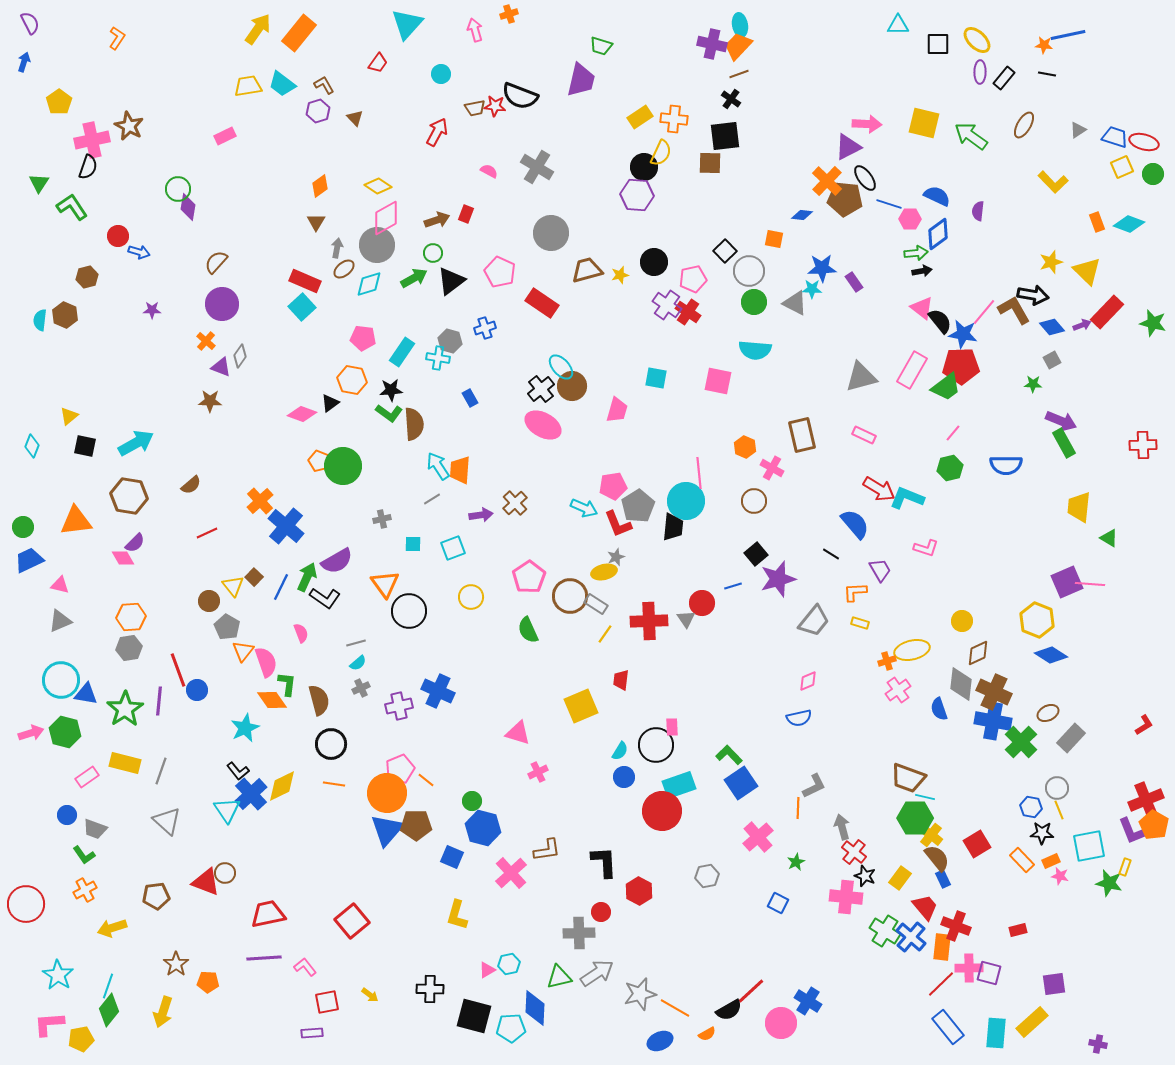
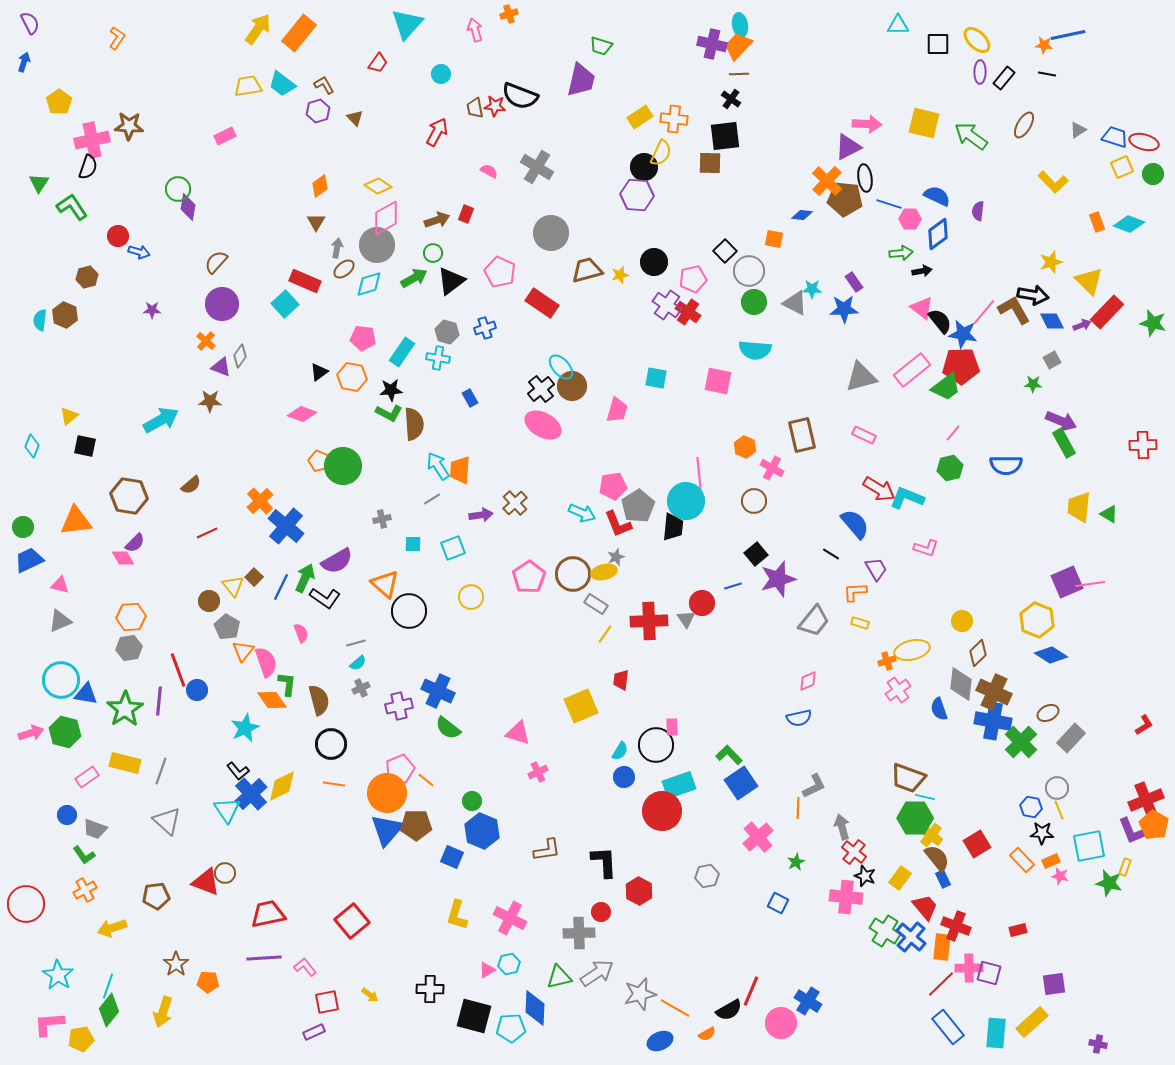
brown line at (739, 74): rotated 18 degrees clockwise
brown trapezoid at (475, 108): rotated 90 degrees clockwise
brown star at (129, 126): rotated 24 degrees counterclockwise
black ellipse at (865, 178): rotated 28 degrees clockwise
green arrow at (916, 253): moved 15 px left
blue star at (822, 268): moved 22 px right, 41 px down
yellow triangle at (1087, 271): moved 2 px right, 10 px down
cyan square at (302, 307): moved 17 px left, 3 px up
blue diamond at (1052, 327): moved 6 px up; rotated 15 degrees clockwise
gray hexagon at (450, 341): moved 3 px left, 9 px up
pink rectangle at (912, 370): rotated 21 degrees clockwise
orange hexagon at (352, 380): moved 3 px up
black triangle at (330, 403): moved 11 px left, 31 px up
green L-shape at (389, 413): rotated 8 degrees counterclockwise
cyan arrow at (136, 443): moved 25 px right, 23 px up
cyan arrow at (584, 508): moved 2 px left, 5 px down
green triangle at (1109, 538): moved 24 px up
purple trapezoid at (880, 570): moved 4 px left, 1 px up
green arrow at (307, 577): moved 2 px left, 1 px down
orange triangle at (385, 584): rotated 12 degrees counterclockwise
pink line at (1090, 584): rotated 12 degrees counterclockwise
brown circle at (570, 596): moved 3 px right, 22 px up
green semicircle at (528, 630): moved 80 px left, 98 px down; rotated 28 degrees counterclockwise
brown diamond at (978, 653): rotated 20 degrees counterclockwise
blue hexagon at (483, 828): moved 1 px left, 3 px down; rotated 8 degrees clockwise
pink cross at (511, 873): moved 1 px left, 45 px down; rotated 20 degrees counterclockwise
red line at (751, 991): rotated 24 degrees counterclockwise
purple rectangle at (312, 1033): moved 2 px right, 1 px up; rotated 20 degrees counterclockwise
